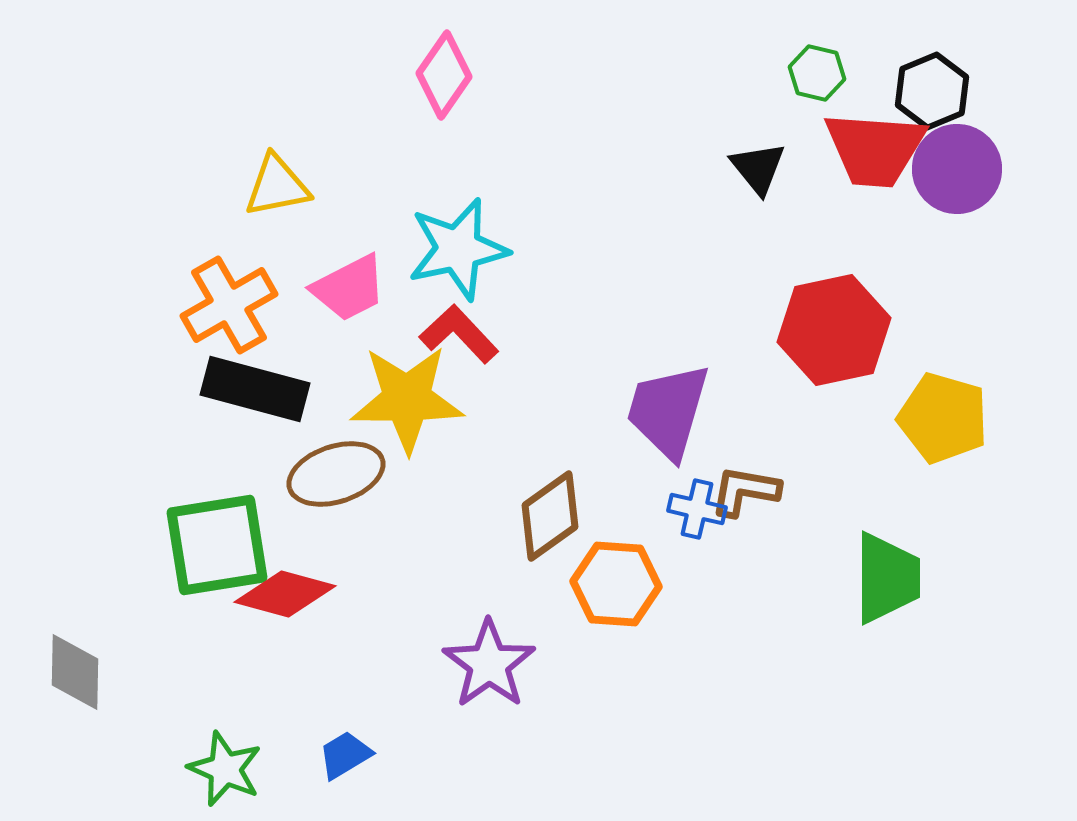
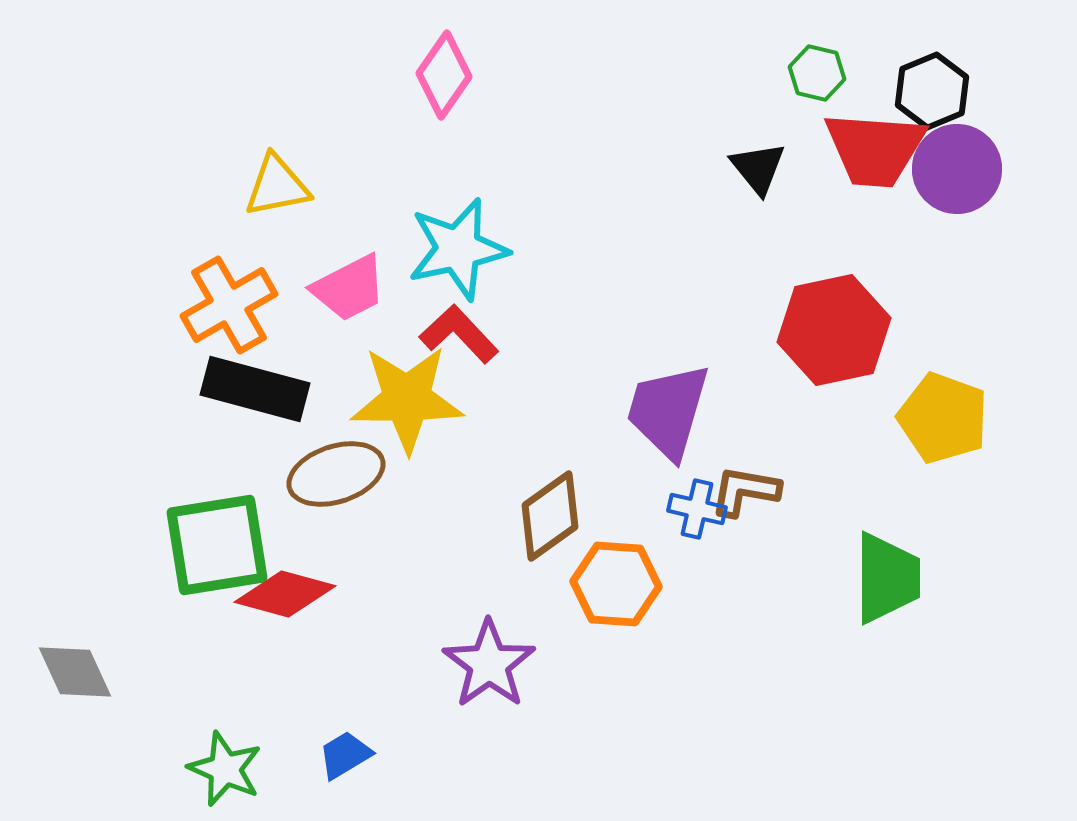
yellow pentagon: rotated 4 degrees clockwise
gray diamond: rotated 26 degrees counterclockwise
